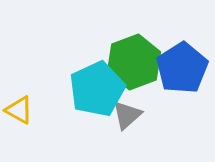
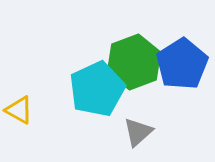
blue pentagon: moved 4 px up
gray triangle: moved 11 px right, 17 px down
